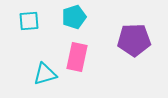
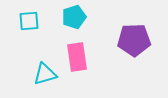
pink rectangle: rotated 20 degrees counterclockwise
